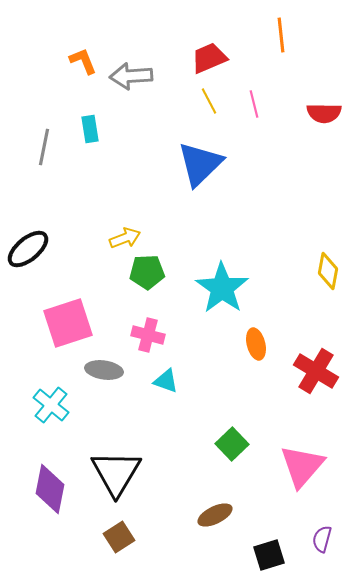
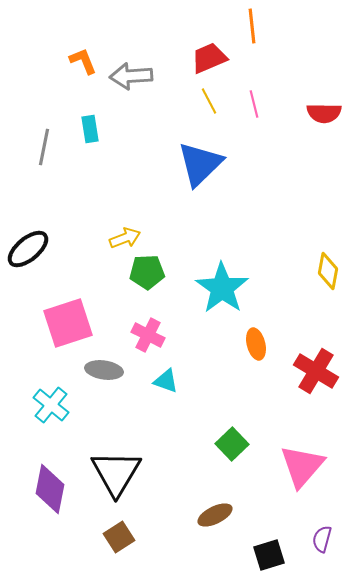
orange line: moved 29 px left, 9 px up
pink cross: rotated 12 degrees clockwise
